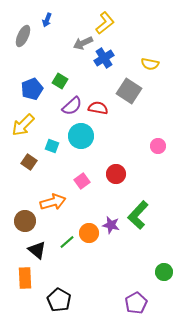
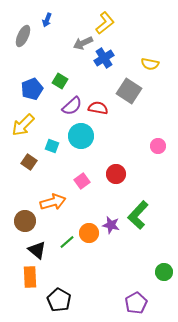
orange rectangle: moved 5 px right, 1 px up
